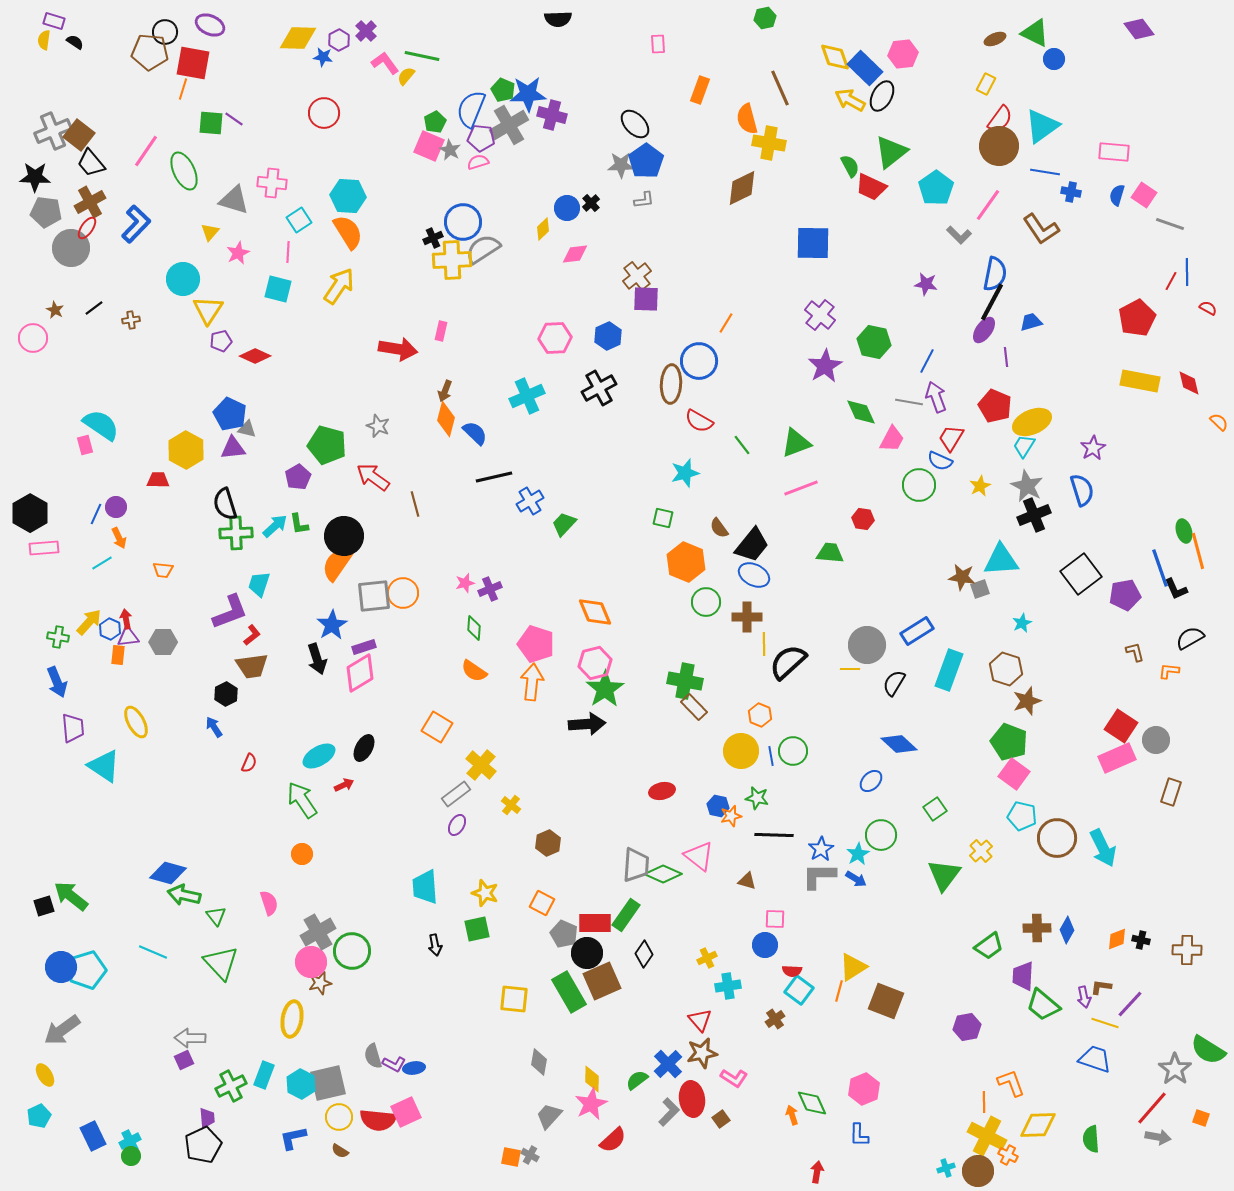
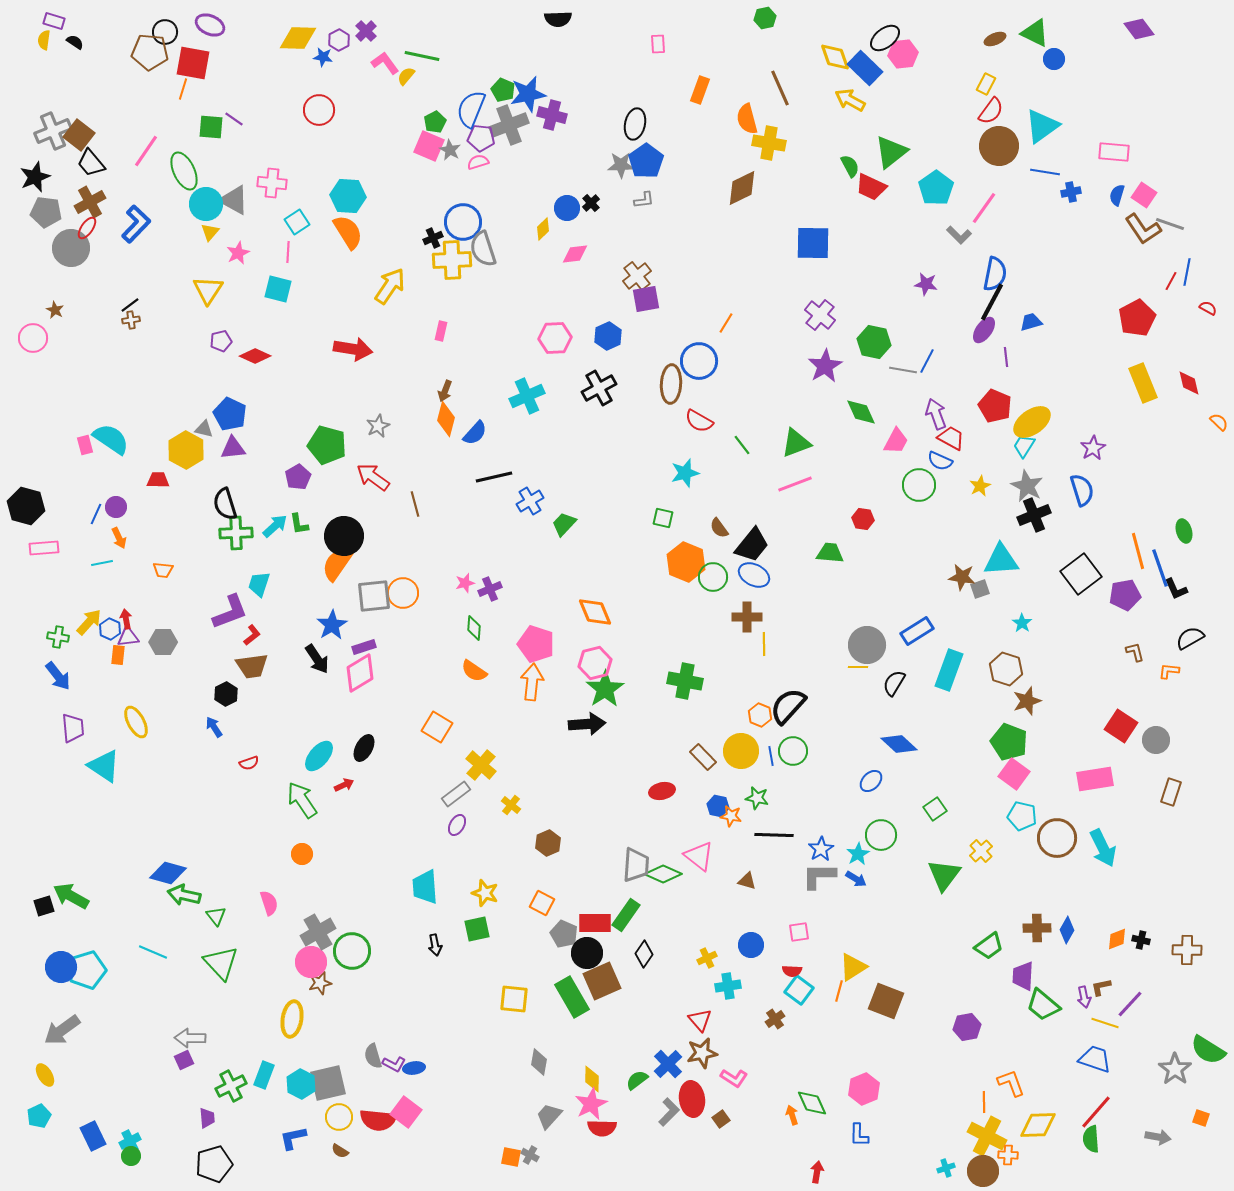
blue star at (528, 94): rotated 9 degrees counterclockwise
black ellipse at (882, 96): moved 3 px right, 58 px up; rotated 24 degrees clockwise
red circle at (324, 113): moved 5 px left, 3 px up
red semicircle at (1000, 119): moved 9 px left, 8 px up
green square at (211, 123): moved 4 px down
black ellipse at (635, 124): rotated 56 degrees clockwise
gray cross at (509, 125): rotated 9 degrees clockwise
black star at (35, 177): rotated 24 degrees counterclockwise
blue cross at (1071, 192): rotated 24 degrees counterclockwise
gray triangle at (234, 200): rotated 12 degrees clockwise
pink line at (988, 205): moved 4 px left, 3 px down
cyan square at (299, 220): moved 2 px left, 2 px down
brown L-shape at (1041, 229): moved 102 px right
gray semicircle at (483, 249): rotated 75 degrees counterclockwise
blue line at (1187, 272): rotated 12 degrees clockwise
cyan circle at (183, 279): moved 23 px right, 75 px up
yellow arrow at (339, 286): moved 51 px right
purple square at (646, 299): rotated 12 degrees counterclockwise
black line at (94, 308): moved 36 px right, 3 px up
yellow triangle at (208, 310): moved 20 px up
red arrow at (398, 349): moved 45 px left
yellow rectangle at (1140, 381): moved 3 px right, 2 px down; rotated 57 degrees clockwise
purple arrow at (936, 397): moved 17 px down
gray line at (909, 402): moved 6 px left, 32 px up
yellow ellipse at (1032, 422): rotated 12 degrees counterclockwise
cyan semicircle at (101, 425): moved 10 px right, 14 px down
gray star at (378, 426): rotated 25 degrees clockwise
gray triangle at (247, 429): moved 43 px left
blue semicircle at (475, 433): rotated 88 degrees clockwise
red trapezoid at (951, 438): rotated 88 degrees clockwise
pink trapezoid at (892, 439): moved 4 px right, 2 px down
pink line at (801, 488): moved 6 px left, 4 px up
black hexagon at (30, 513): moved 4 px left, 7 px up; rotated 15 degrees counterclockwise
orange line at (1198, 551): moved 60 px left
cyan line at (102, 563): rotated 20 degrees clockwise
green circle at (706, 602): moved 7 px right, 25 px up
cyan star at (1022, 623): rotated 12 degrees counterclockwise
black arrow at (317, 659): rotated 16 degrees counterclockwise
black semicircle at (788, 662): moved 44 px down; rotated 6 degrees counterclockwise
yellow line at (850, 669): moved 8 px right, 2 px up
blue arrow at (57, 682): moved 1 px right, 6 px up; rotated 16 degrees counterclockwise
brown rectangle at (694, 707): moved 9 px right, 50 px down
cyan ellipse at (319, 756): rotated 20 degrees counterclockwise
pink rectangle at (1117, 758): moved 22 px left, 21 px down; rotated 15 degrees clockwise
red semicircle at (249, 763): rotated 48 degrees clockwise
orange star at (731, 816): rotated 25 degrees clockwise
green arrow at (71, 896): rotated 9 degrees counterclockwise
pink square at (775, 919): moved 24 px right, 13 px down; rotated 10 degrees counterclockwise
blue circle at (765, 945): moved 14 px left
brown L-shape at (1101, 987): rotated 20 degrees counterclockwise
green rectangle at (569, 992): moved 3 px right, 5 px down
red line at (1152, 1108): moved 56 px left, 4 px down
pink square at (406, 1112): rotated 28 degrees counterclockwise
red semicircle at (613, 1140): moved 11 px left, 12 px up; rotated 44 degrees clockwise
black pentagon at (203, 1145): moved 11 px right, 19 px down; rotated 9 degrees clockwise
orange cross at (1008, 1155): rotated 24 degrees counterclockwise
brown circle at (978, 1171): moved 5 px right
